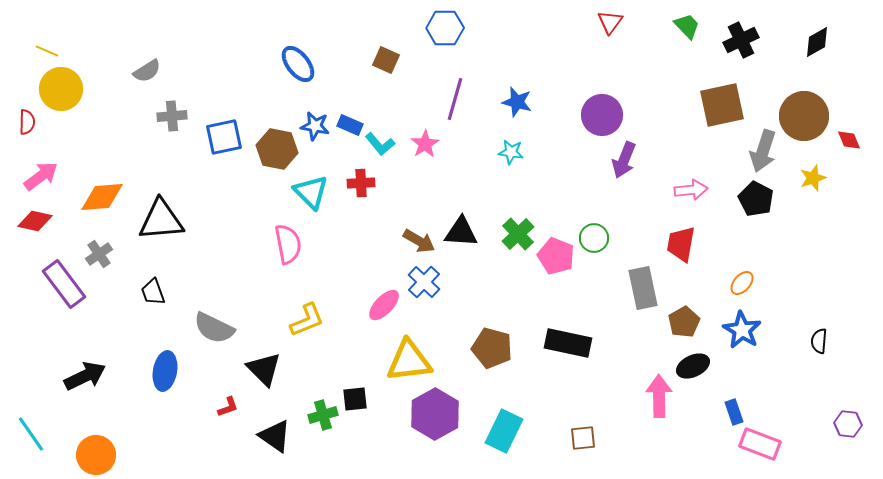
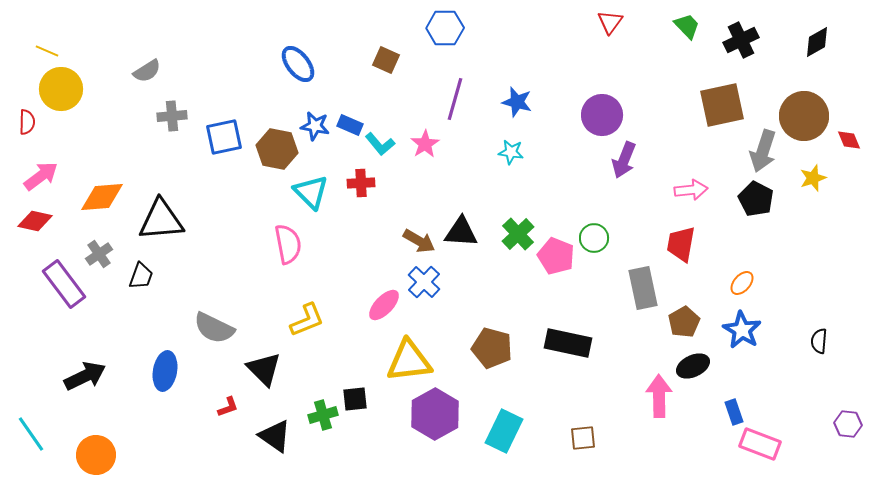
black trapezoid at (153, 292): moved 12 px left, 16 px up; rotated 140 degrees counterclockwise
